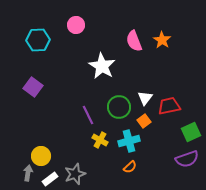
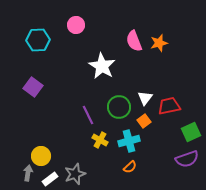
orange star: moved 3 px left, 3 px down; rotated 24 degrees clockwise
